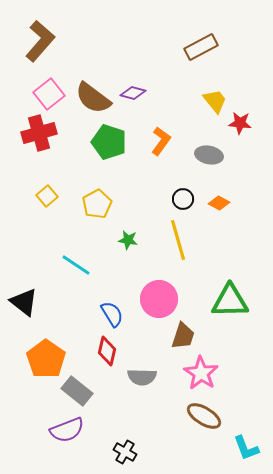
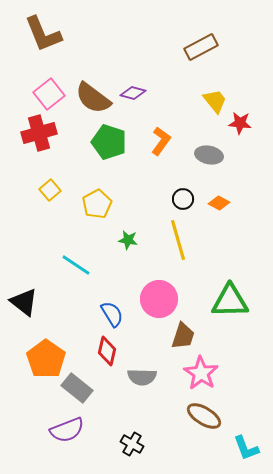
brown L-shape: moved 3 px right, 7 px up; rotated 117 degrees clockwise
yellow square: moved 3 px right, 6 px up
gray rectangle: moved 3 px up
black cross: moved 7 px right, 8 px up
